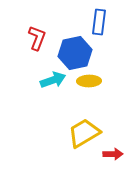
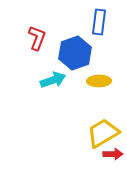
blue hexagon: rotated 8 degrees counterclockwise
yellow ellipse: moved 10 px right
yellow trapezoid: moved 19 px right
